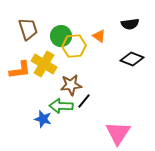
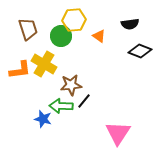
yellow hexagon: moved 26 px up
black diamond: moved 8 px right, 8 px up
